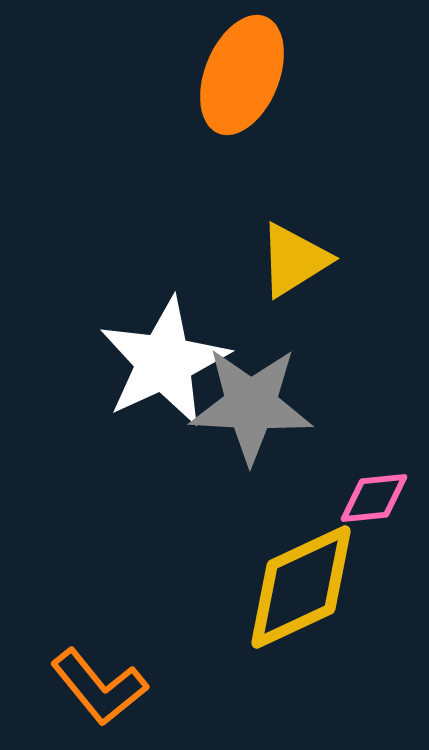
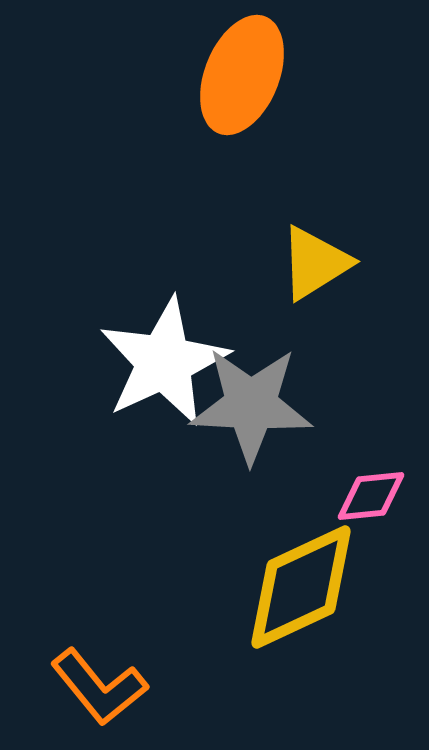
yellow triangle: moved 21 px right, 3 px down
pink diamond: moved 3 px left, 2 px up
